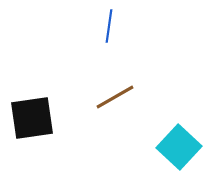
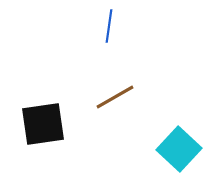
black square: moved 11 px right, 6 px down
cyan square: moved 2 px down
